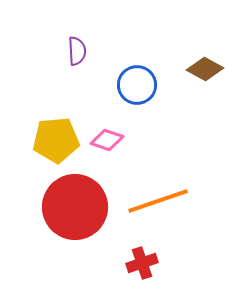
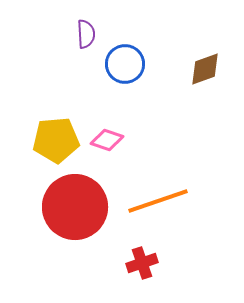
purple semicircle: moved 9 px right, 17 px up
brown diamond: rotated 48 degrees counterclockwise
blue circle: moved 12 px left, 21 px up
